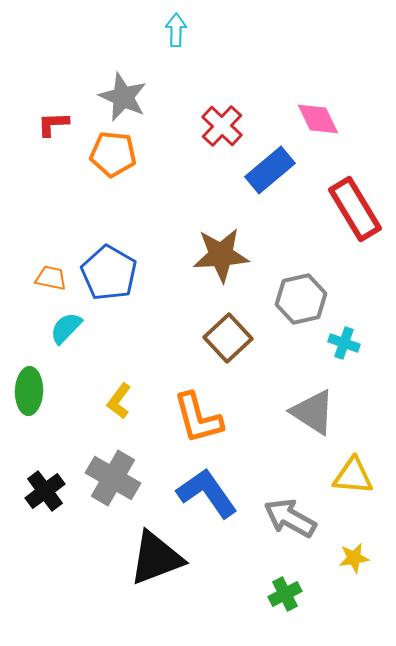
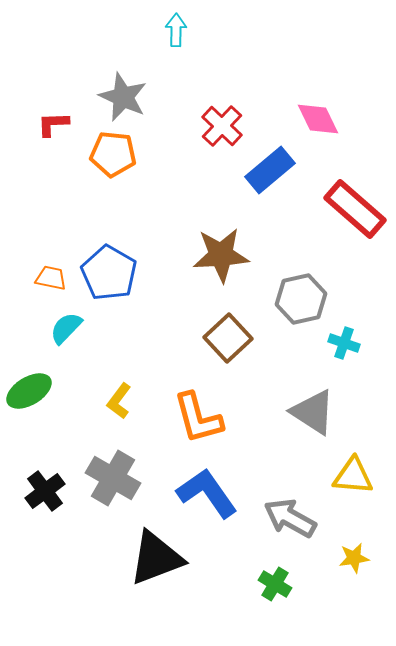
red rectangle: rotated 18 degrees counterclockwise
green ellipse: rotated 57 degrees clockwise
green cross: moved 10 px left, 10 px up; rotated 32 degrees counterclockwise
